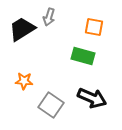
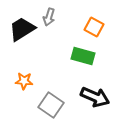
orange square: rotated 18 degrees clockwise
black arrow: moved 3 px right, 1 px up
